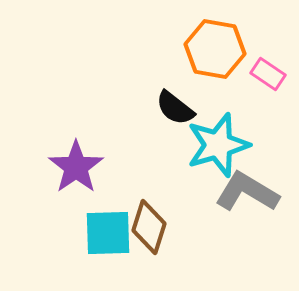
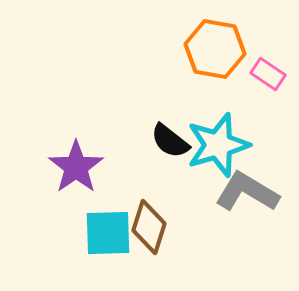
black semicircle: moved 5 px left, 33 px down
